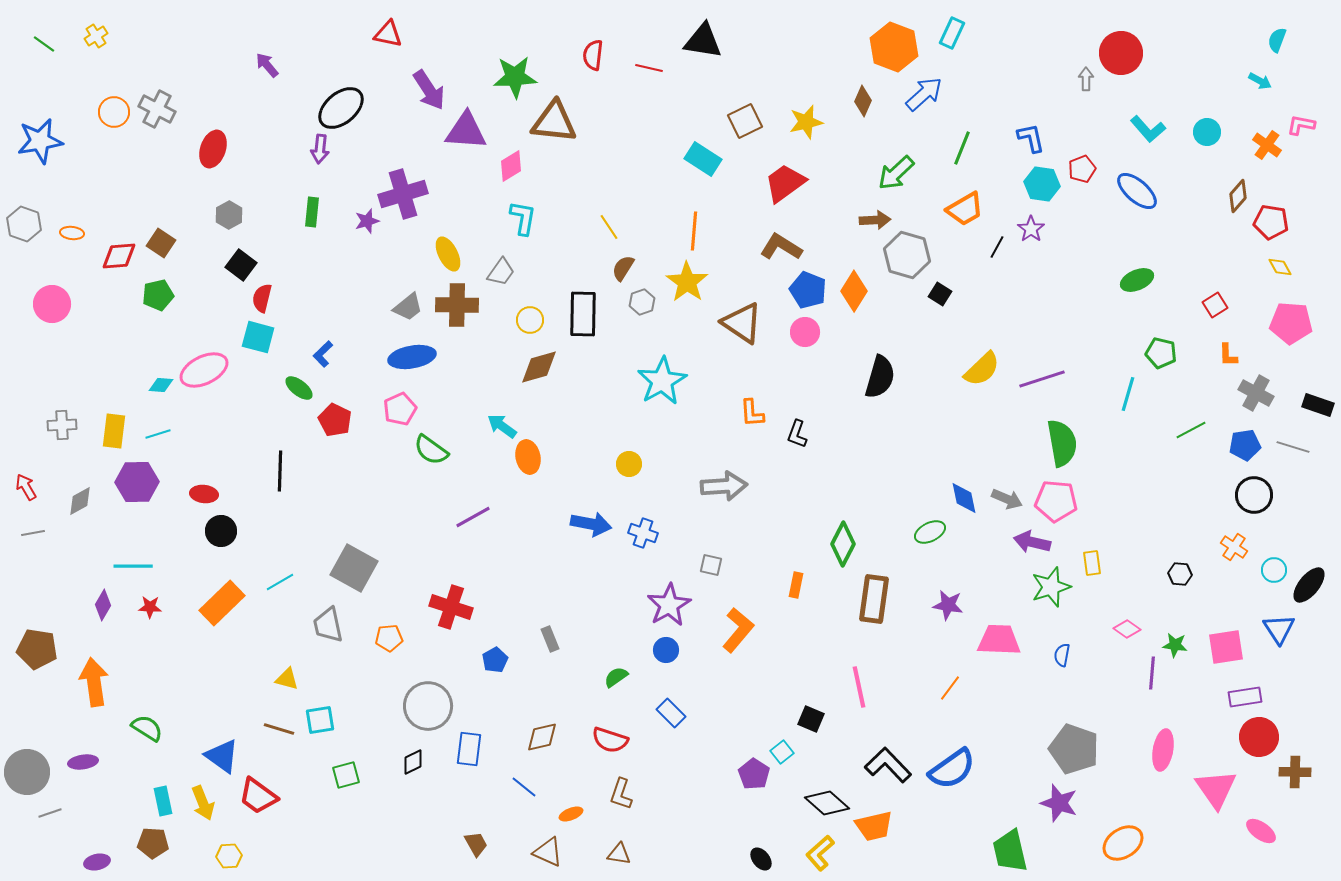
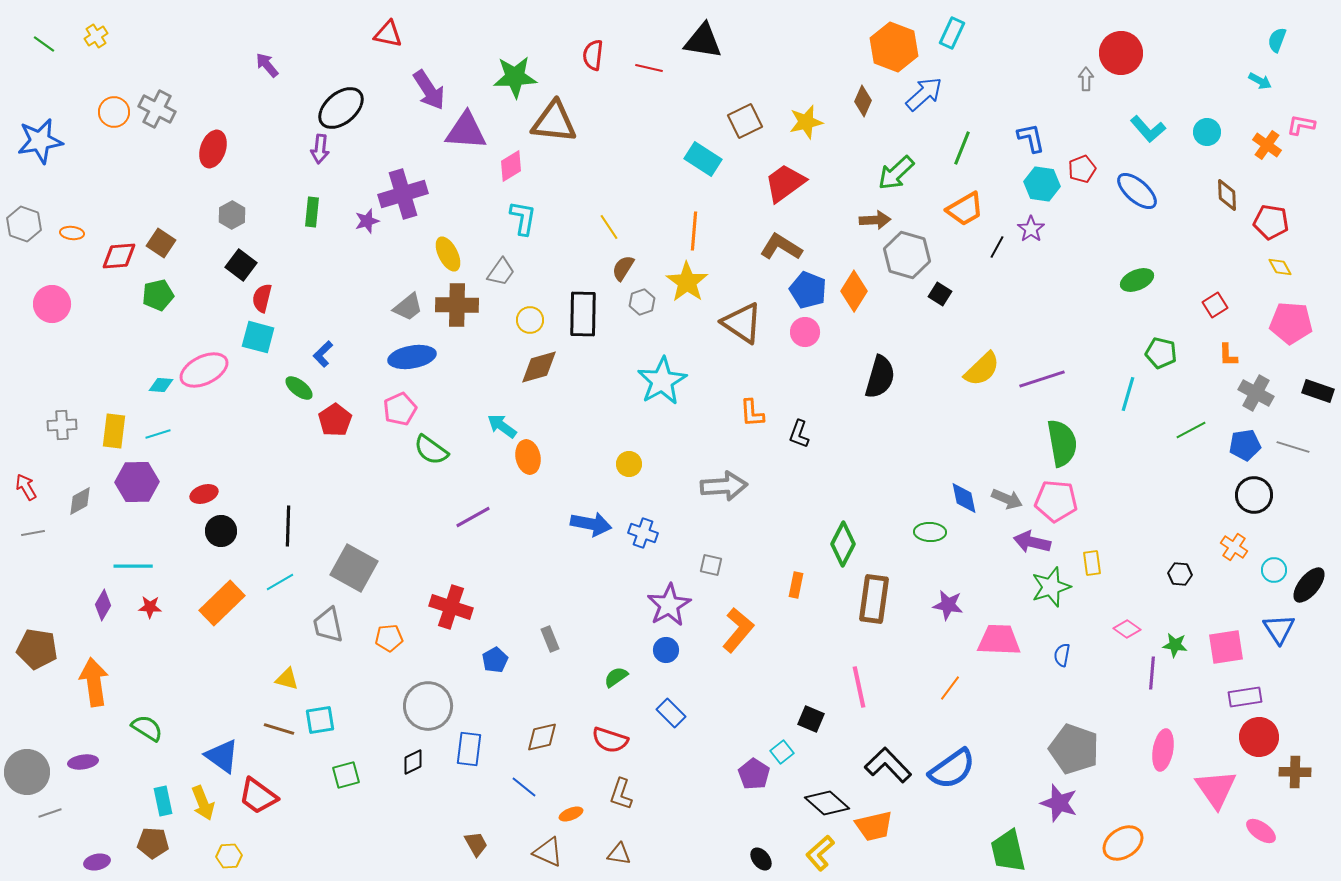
brown diamond at (1238, 196): moved 11 px left, 1 px up; rotated 44 degrees counterclockwise
gray hexagon at (229, 215): moved 3 px right
black rectangle at (1318, 405): moved 14 px up
red pentagon at (335, 420): rotated 12 degrees clockwise
black L-shape at (797, 434): moved 2 px right
black line at (280, 471): moved 8 px right, 55 px down
red ellipse at (204, 494): rotated 24 degrees counterclockwise
green ellipse at (930, 532): rotated 28 degrees clockwise
green trapezoid at (1010, 851): moved 2 px left
